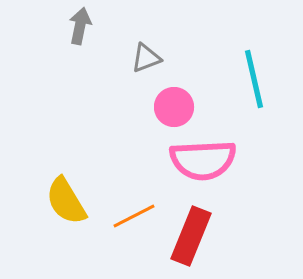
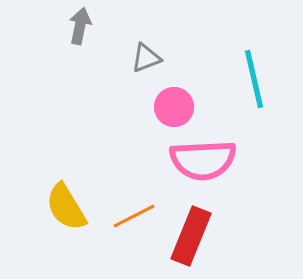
yellow semicircle: moved 6 px down
